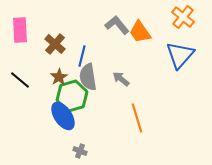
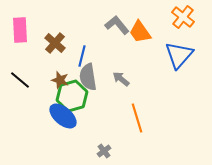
brown cross: moved 1 px up
blue triangle: moved 1 px left
brown star: moved 1 px right, 3 px down; rotated 24 degrees counterclockwise
blue ellipse: rotated 16 degrees counterclockwise
gray cross: moved 24 px right; rotated 32 degrees clockwise
